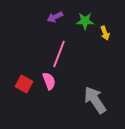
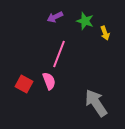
green star: rotated 18 degrees clockwise
gray arrow: moved 1 px right, 3 px down
